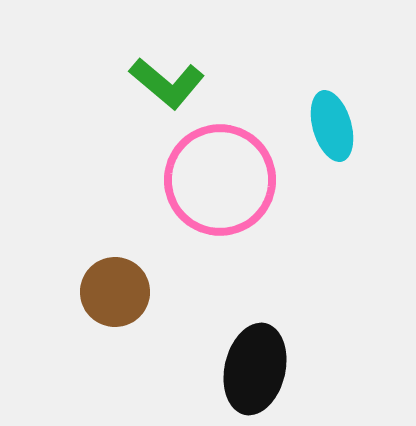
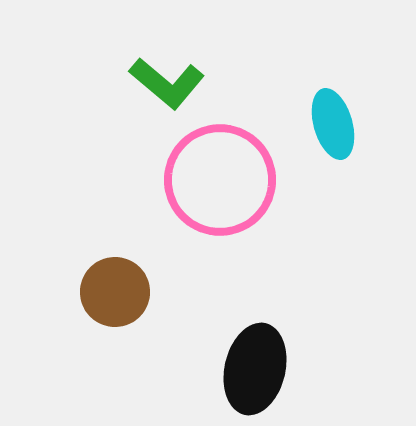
cyan ellipse: moved 1 px right, 2 px up
